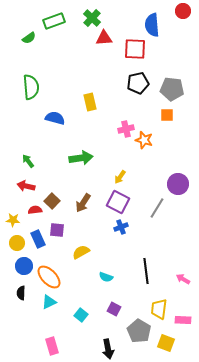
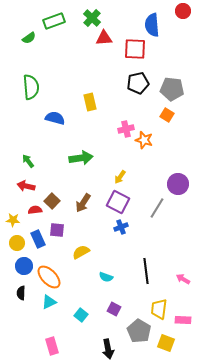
orange square at (167, 115): rotated 32 degrees clockwise
